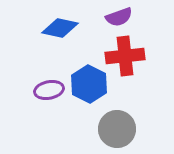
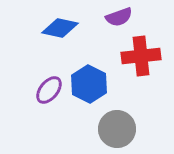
red cross: moved 16 px right
purple ellipse: rotated 40 degrees counterclockwise
